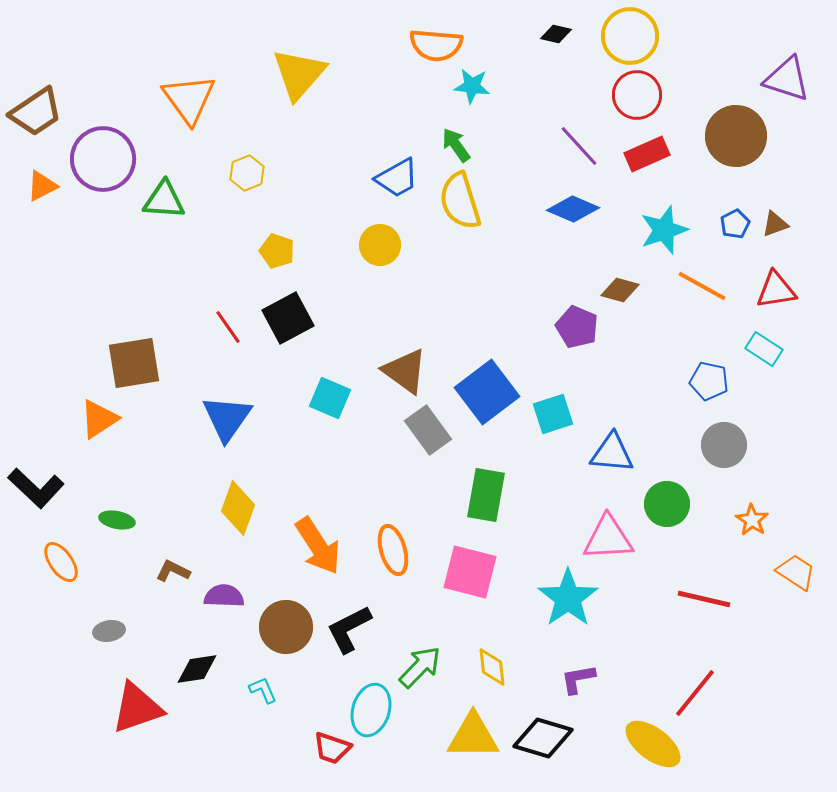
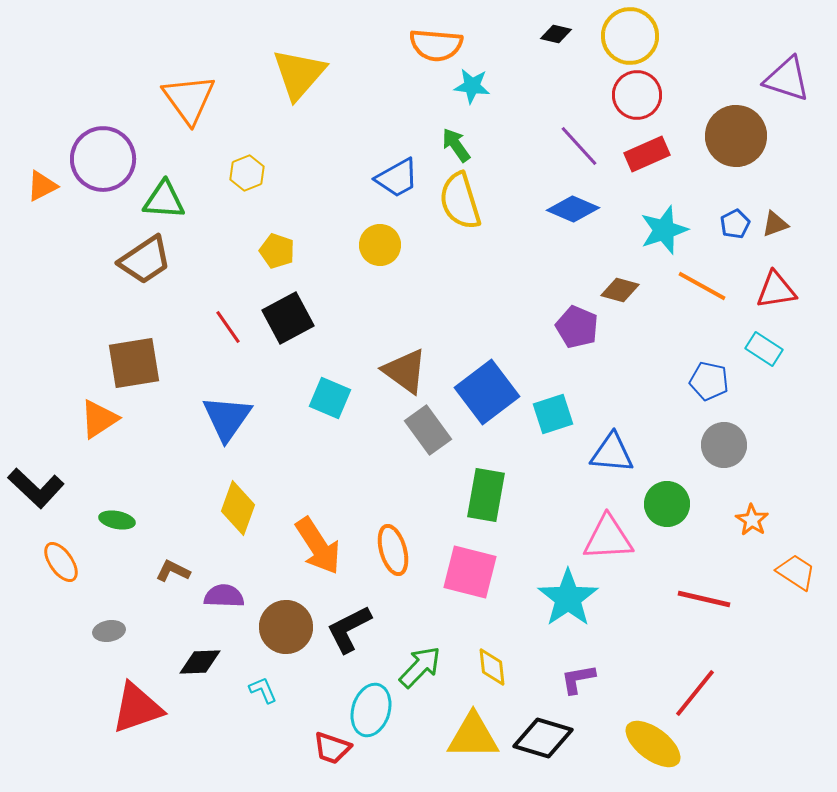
brown trapezoid at (36, 112): moved 109 px right, 148 px down
black diamond at (197, 669): moved 3 px right, 7 px up; rotated 6 degrees clockwise
